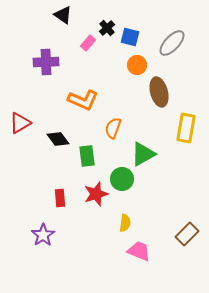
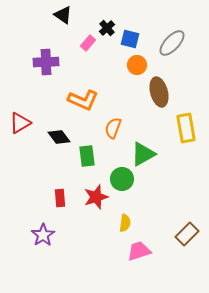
blue square: moved 2 px down
yellow rectangle: rotated 20 degrees counterclockwise
black diamond: moved 1 px right, 2 px up
red star: moved 3 px down
pink trapezoid: rotated 40 degrees counterclockwise
